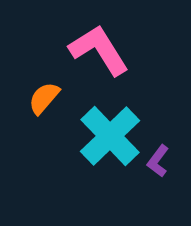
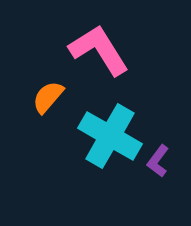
orange semicircle: moved 4 px right, 1 px up
cyan cross: rotated 16 degrees counterclockwise
